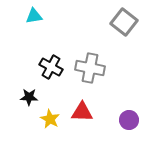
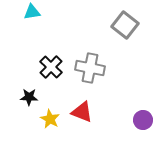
cyan triangle: moved 2 px left, 4 px up
gray square: moved 1 px right, 3 px down
black cross: rotated 15 degrees clockwise
red triangle: rotated 20 degrees clockwise
purple circle: moved 14 px right
